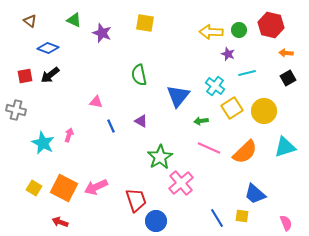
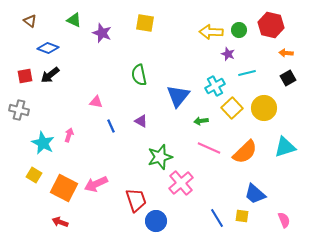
cyan cross at (215, 86): rotated 24 degrees clockwise
yellow square at (232, 108): rotated 10 degrees counterclockwise
gray cross at (16, 110): moved 3 px right
yellow circle at (264, 111): moved 3 px up
green star at (160, 157): rotated 15 degrees clockwise
pink arrow at (96, 187): moved 3 px up
yellow square at (34, 188): moved 13 px up
pink semicircle at (286, 223): moved 2 px left, 3 px up
